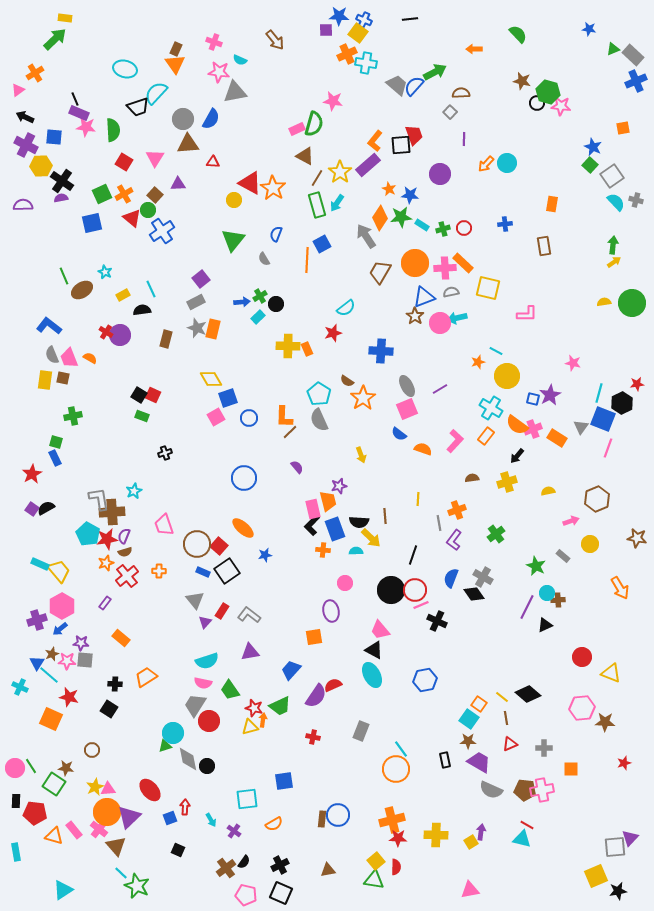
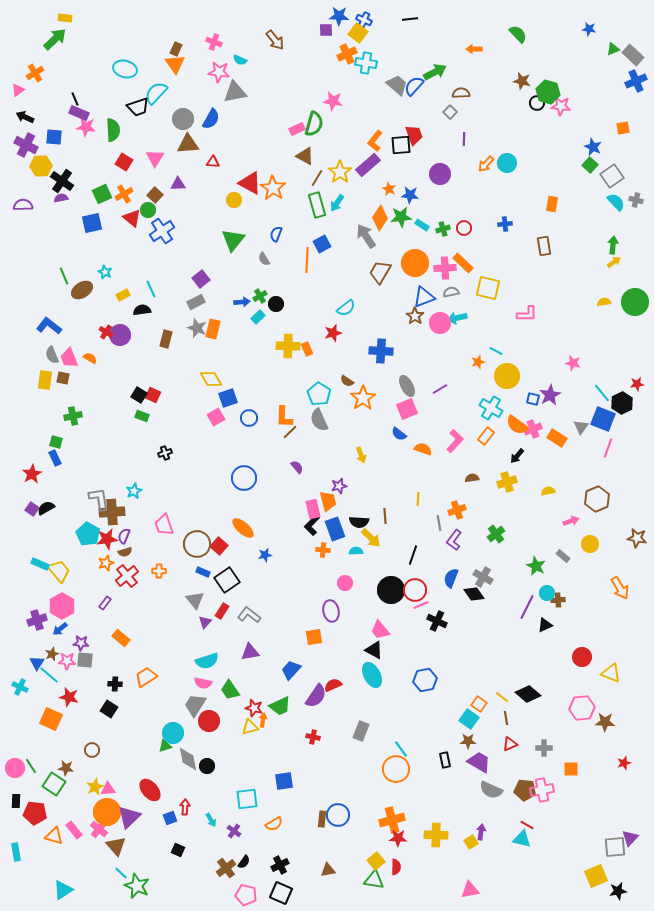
green circle at (632, 303): moved 3 px right, 1 px up
cyan line at (599, 393): moved 3 px right; rotated 54 degrees counterclockwise
black square at (227, 571): moved 9 px down
